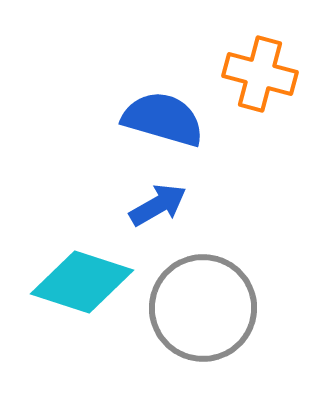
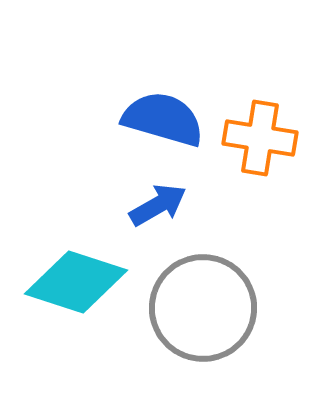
orange cross: moved 64 px down; rotated 6 degrees counterclockwise
cyan diamond: moved 6 px left
